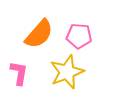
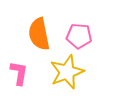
orange semicircle: rotated 128 degrees clockwise
